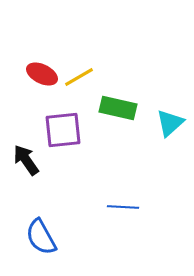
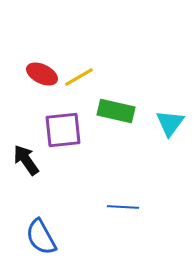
green rectangle: moved 2 px left, 3 px down
cyan triangle: rotated 12 degrees counterclockwise
